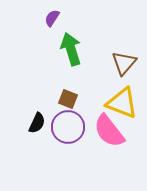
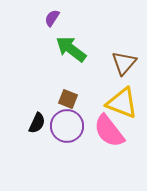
green arrow: rotated 36 degrees counterclockwise
purple circle: moved 1 px left, 1 px up
